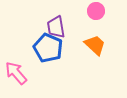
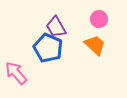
pink circle: moved 3 px right, 8 px down
purple trapezoid: rotated 20 degrees counterclockwise
